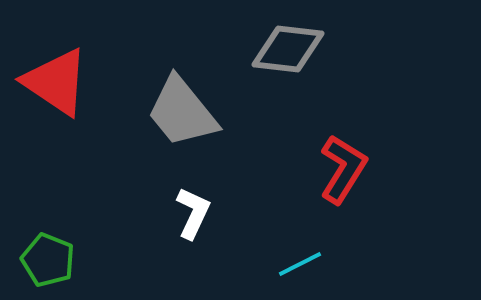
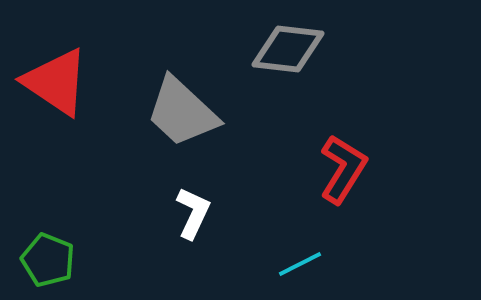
gray trapezoid: rotated 8 degrees counterclockwise
